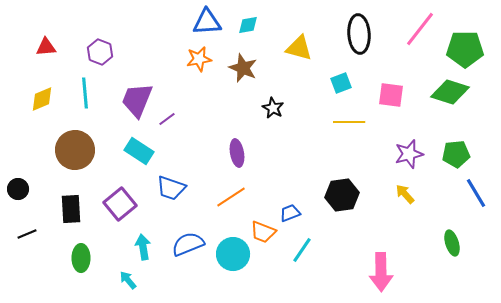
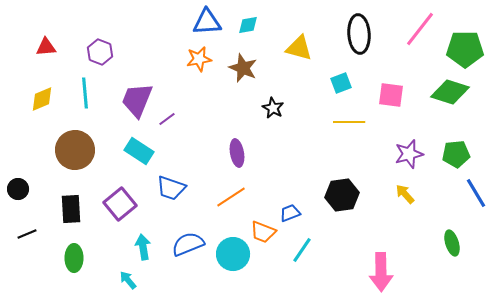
green ellipse at (81, 258): moved 7 px left
